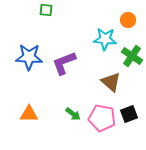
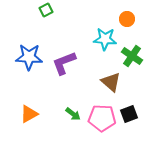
green square: rotated 32 degrees counterclockwise
orange circle: moved 1 px left, 1 px up
orange triangle: rotated 30 degrees counterclockwise
pink pentagon: rotated 8 degrees counterclockwise
